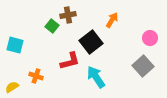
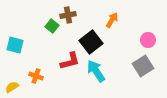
pink circle: moved 2 px left, 2 px down
gray square: rotated 10 degrees clockwise
cyan arrow: moved 6 px up
